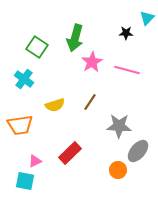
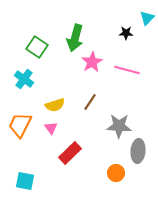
orange trapezoid: rotated 124 degrees clockwise
gray ellipse: rotated 35 degrees counterclockwise
pink triangle: moved 16 px right, 33 px up; rotated 40 degrees counterclockwise
orange circle: moved 2 px left, 3 px down
